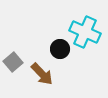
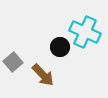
black circle: moved 2 px up
brown arrow: moved 1 px right, 1 px down
